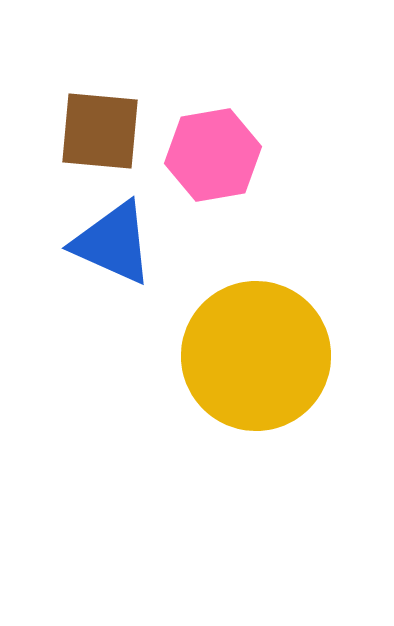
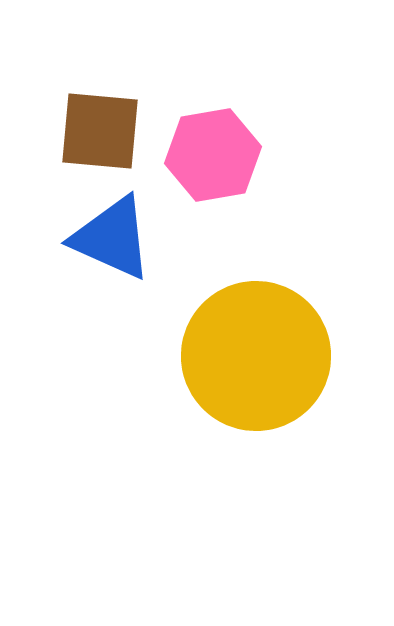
blue triangle: moved 1 px left, 5 px up
